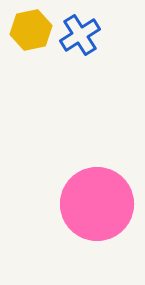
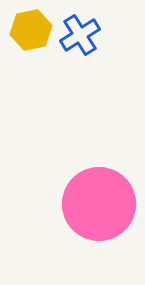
pink circle: moved 2 px right
